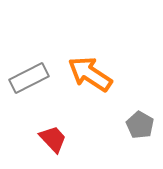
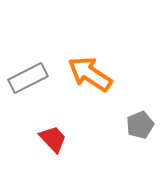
gray rectangle: moved 1 px left
gray pentagon: rotated 20 degrees clockwise
